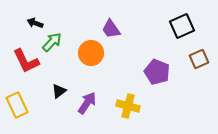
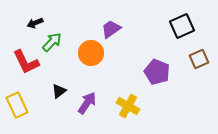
black arrow: rotated 42 degrees counterclockwise
purple trapezoid: rotated 90 degrees clockwise
red L-shape: moved 1 px down
yellow cross: rotated 15 degrees clockwise
